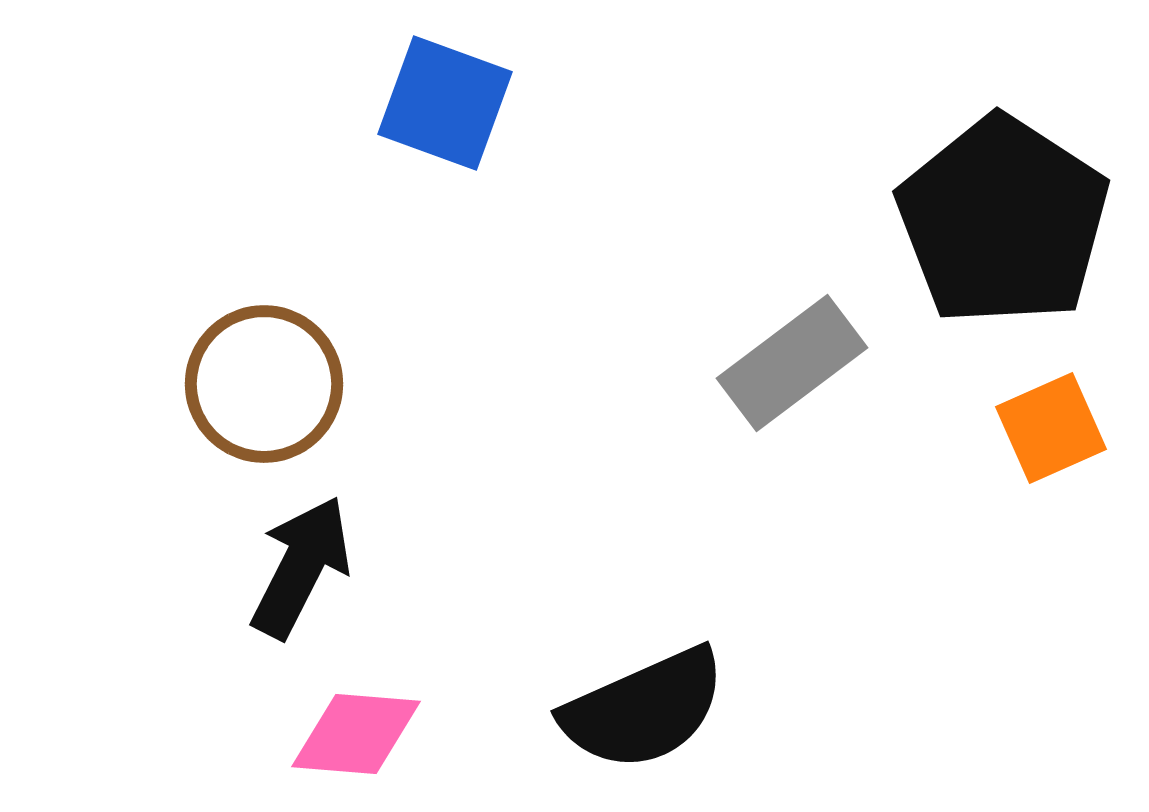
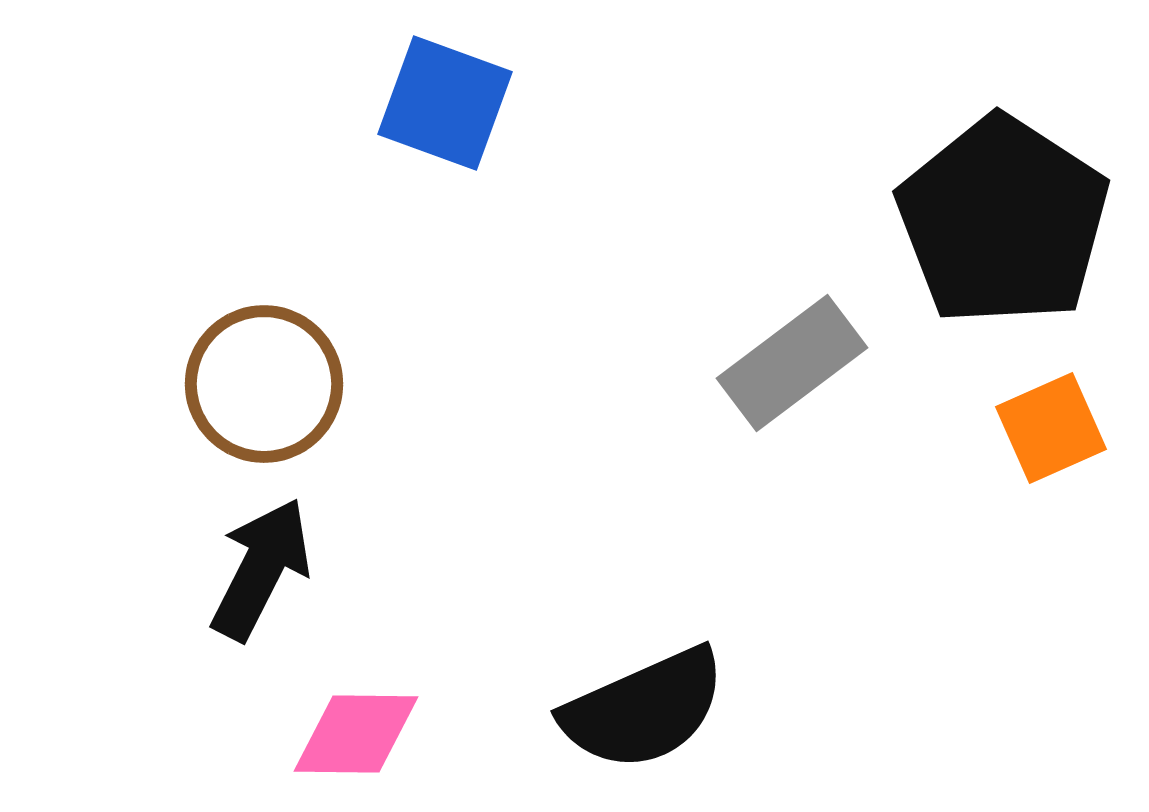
black arrow: moved 40 px left, 2 px down
pink diamond: rotated 4 degrees counterclockwise
